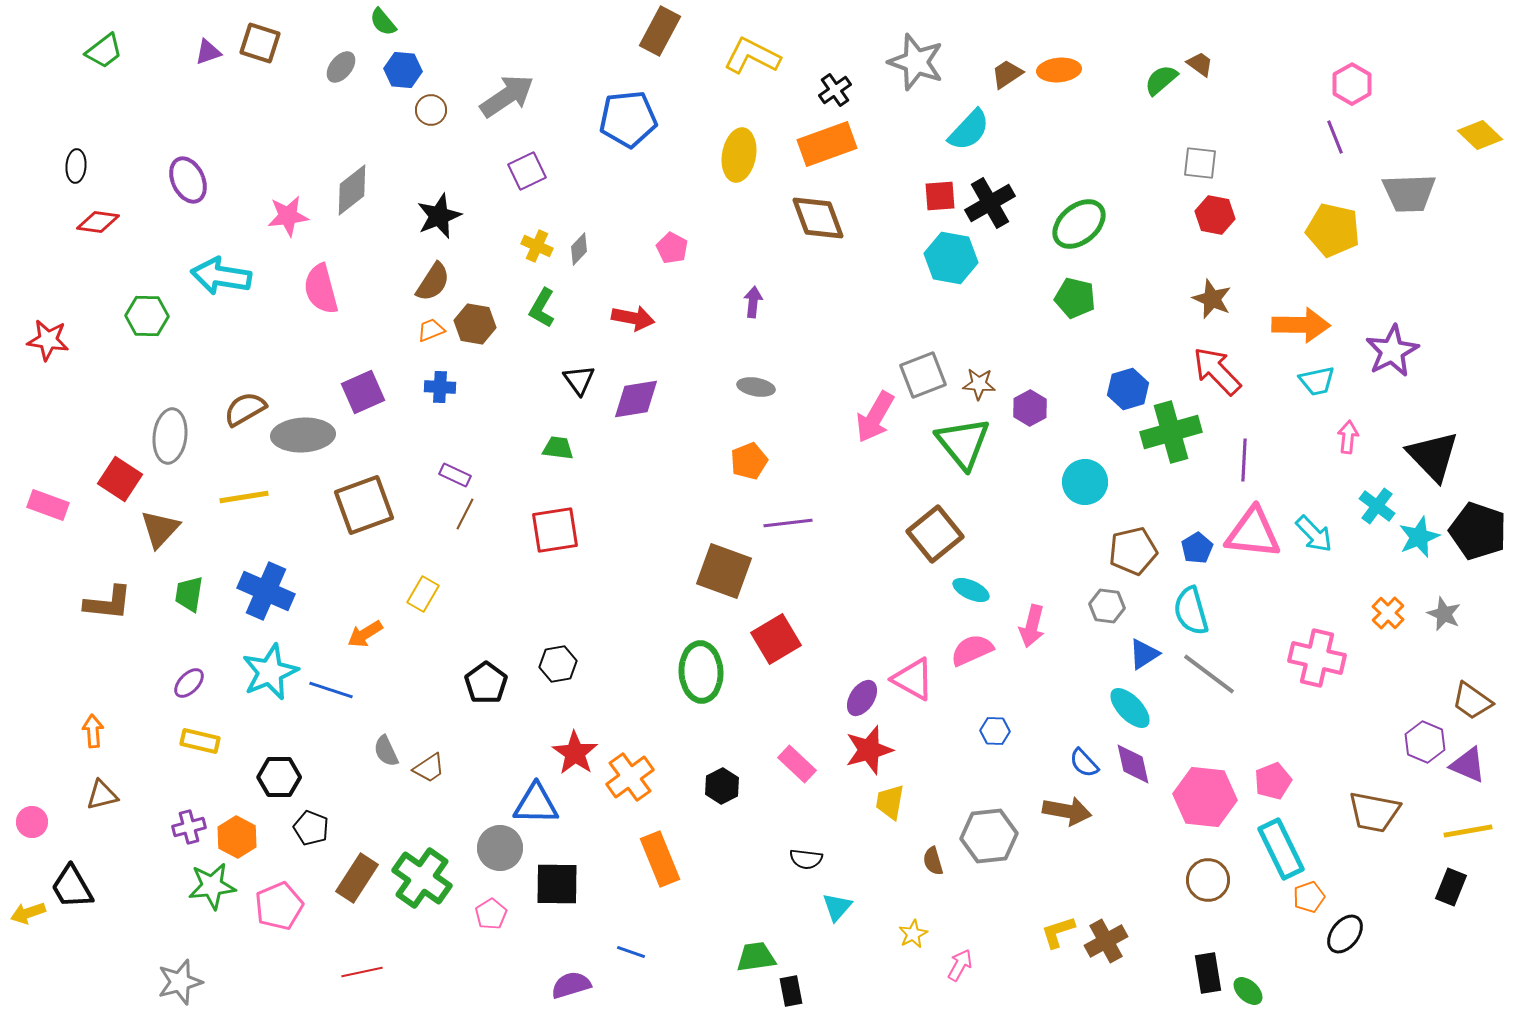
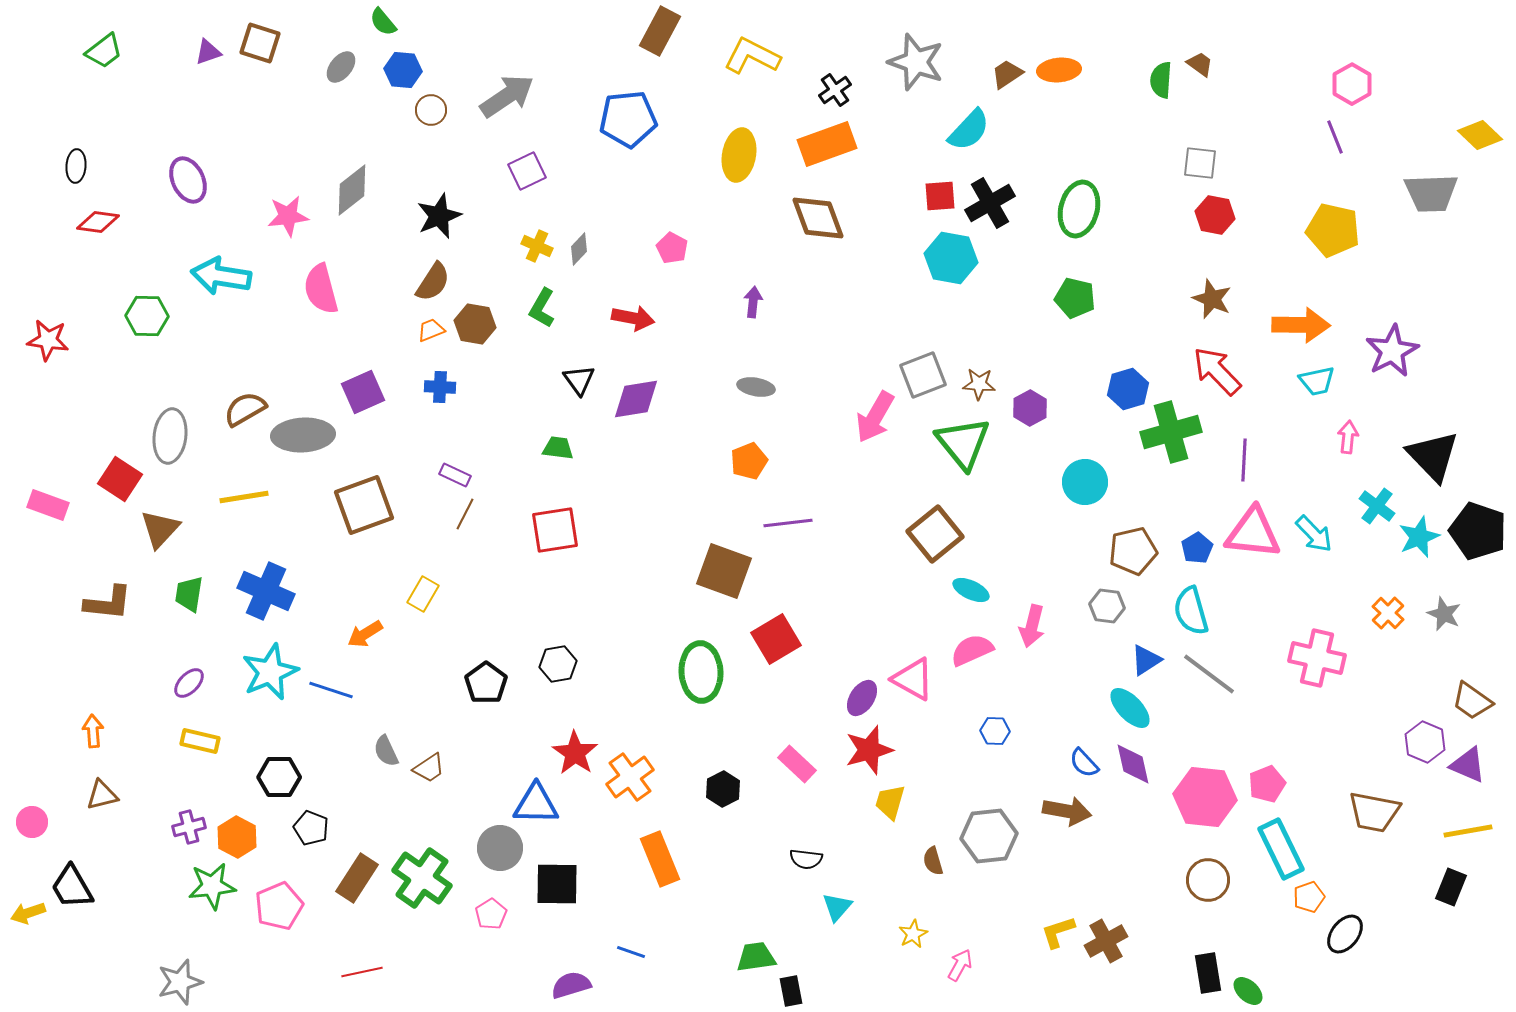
green semicircle at (1161, 80): rotated 45 degrees counterclockwise
gray trapezoid at (1409, 193): moved 22 px right
green ellipse at (1079, 224): moved 15 px up; rotated 36 degrees counterclockwise
blue triangle at (1144, 654): moved 2 px right, 6 px down
pink pentagon at (1273, 781): moved 6 px left, 3 px down
black hexagon at (722, 786): moved 1 px right, 3 px down
yellow trapezoid at (890, 802): rotated 6 degrees clockwise
